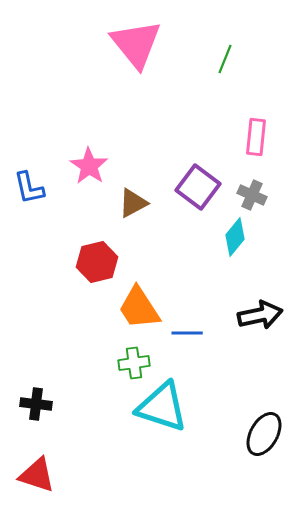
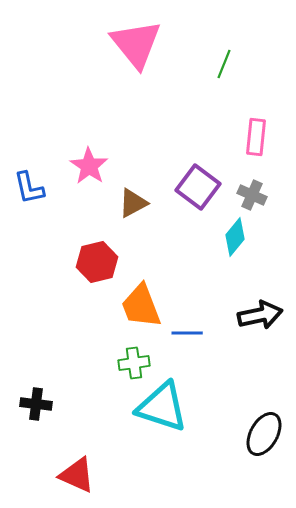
green line: moved 1 px left, 5 px down
orange trapezoid: moved 2 px right, 2 px up; rotated 12 degrees clockwise
red triangle: moved 40 px right; rotated 6 degrees clockwise
